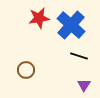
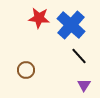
red star: rotated 15 degrees clockwise
black line: rotated 30 degrees clockwise
